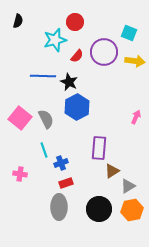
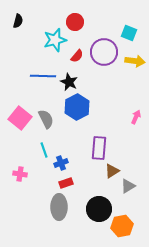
orange hexagon: moved 10 px left, 16 px down
